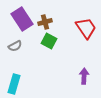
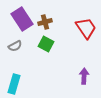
green square: moved 3 px left, 3 px down
